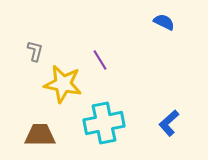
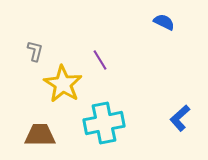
yellow star: rotated 21 degrees clockwise
blue L-shape: moved 11 px right, 5 px up
